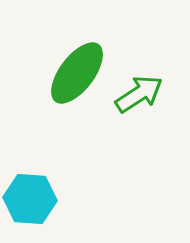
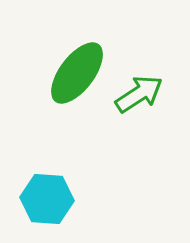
cyan hexagon: moved 17 px right
